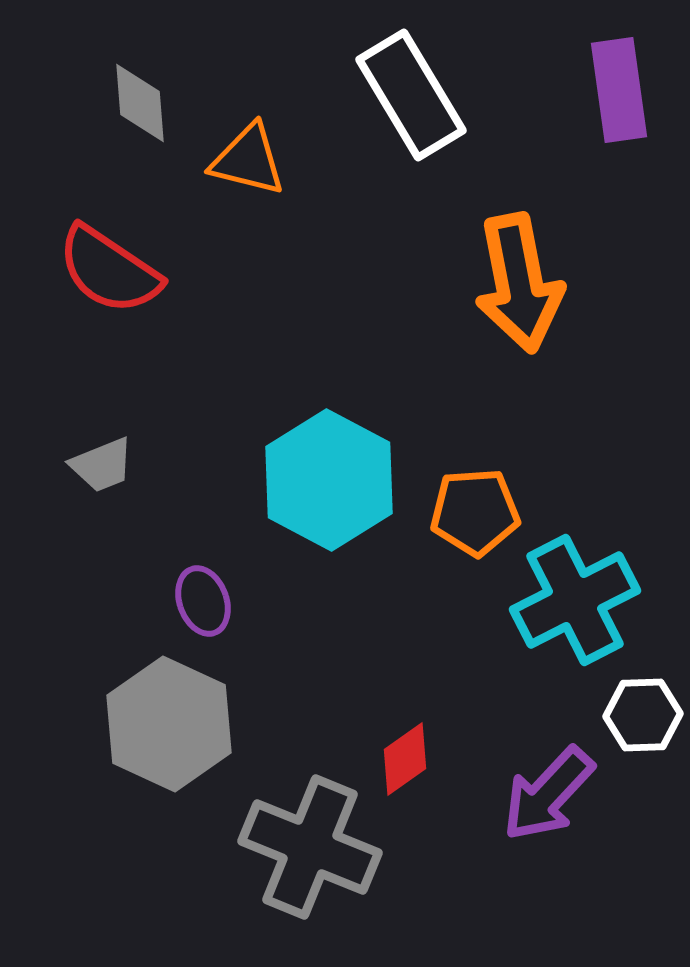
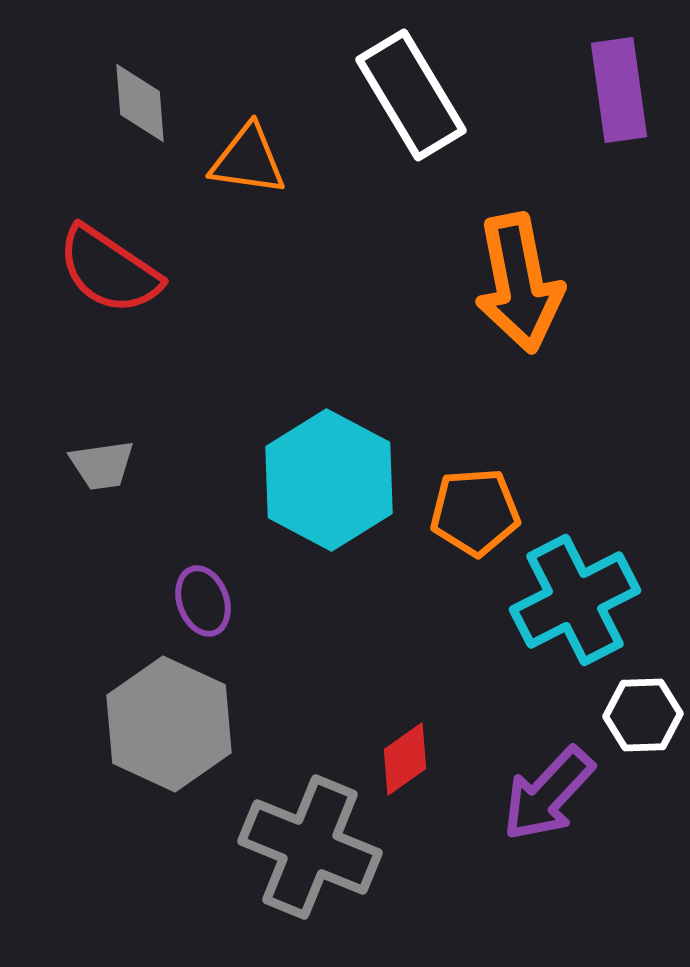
orange triangle: rotated 6 degrees counterclockwise
gray trapezoid: rotated 14 degrees clockwise
